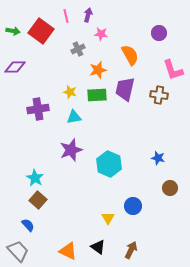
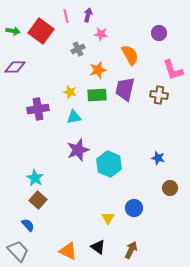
purple star: moved 7 px right
blue circle: moved 1 px right, 2 px down
